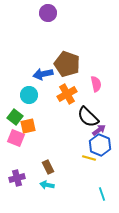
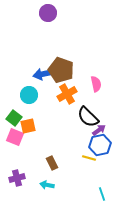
brown pentagon: moved 6 px left, 6 px down
green square: moved 1 px left, 1 px down
pink square: moved 1 px left, 1 px up
blue hexagon: rotated 25 degrees clockwise
brown rectangle: moved 4 px right, 4 px up
